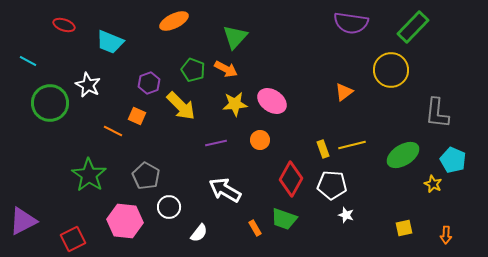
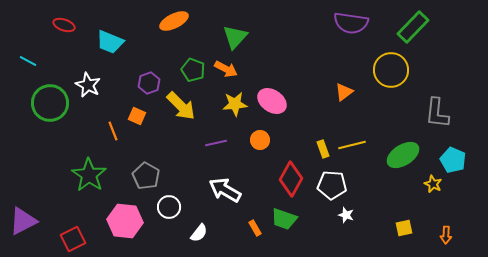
orange line at (113, 131): rotated 42 degrees clockwise
